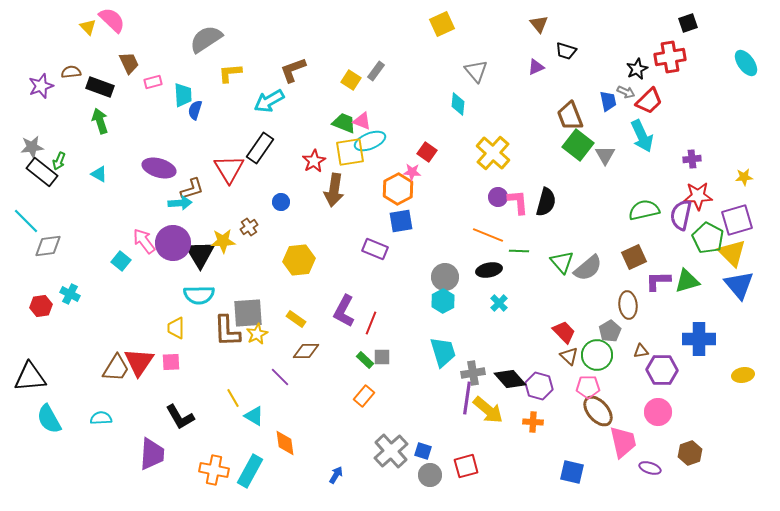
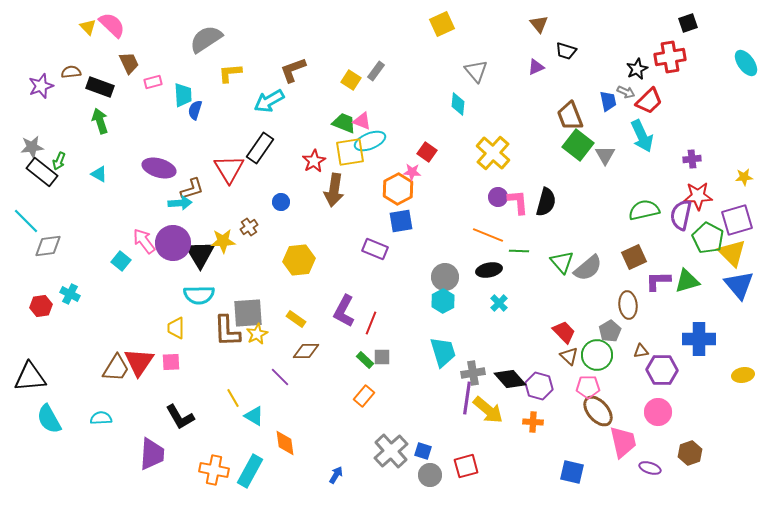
pink semicircle at (112, 20): moved 5 px down
